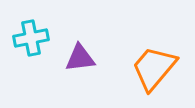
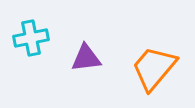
purple triangle: moved 6 px right
